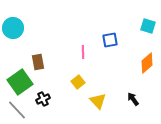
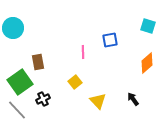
yellow square: moved 3 px left
